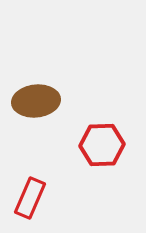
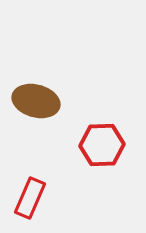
brown ellipse: rotated 21 degrees clockwise
